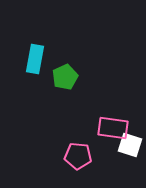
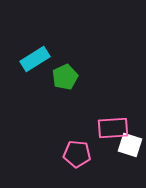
cyan rectangle: rotated 48 degrees clockwise
pink rectangle: rotated 12 degrees counterclockwise
pink pentagon: moved 1 px left, 2 px up
